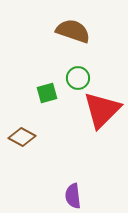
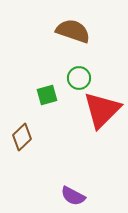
green circle: moved 1 px right
green square: moved 2 px down
brown diamond: rotated 72 degrees counterclockwise
purple semicircle: rotated 55 degrees counterclockwise
